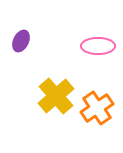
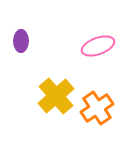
purple ellipse: rotated 25 degrees counterclockwise
pink ellipse: rotated 20 degrees counterclockwise
